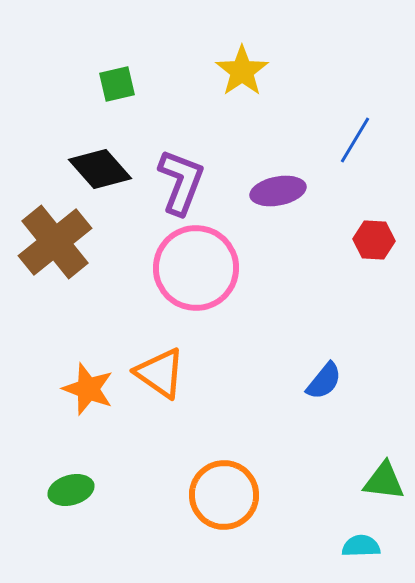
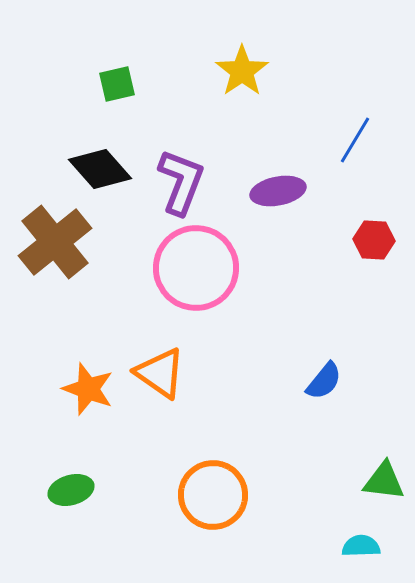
orange circle: moved 11 px left
